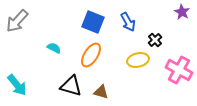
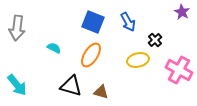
gray arrow: moved 7 px down; rotated 35 degrees counterclockwise
